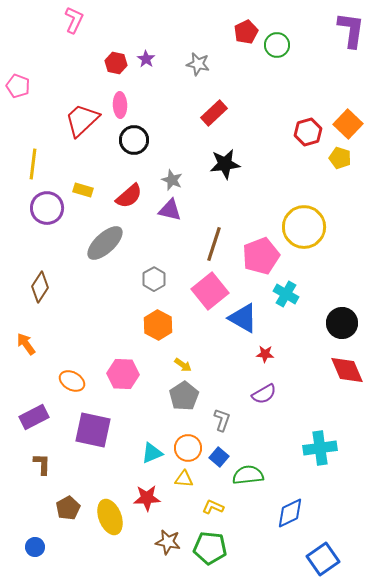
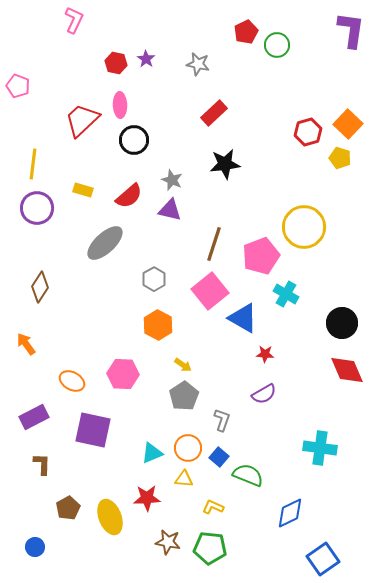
purple circle at (47, 208): moved 10 px left
cyan cross at (320, 448): rotated 16 degrees clockwise
green semicircle at (248, 475): rotated 28 degrees clockwise
